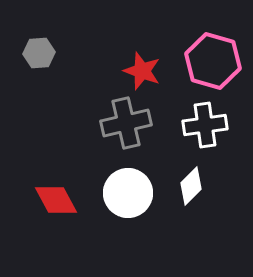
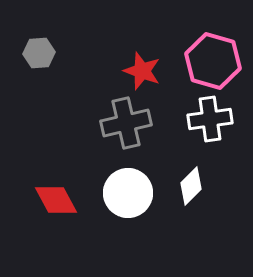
white cross: moved 5 px right, 6 px up
